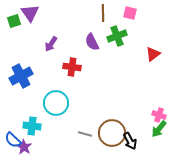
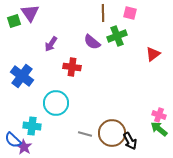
purple semicircle: rotated 24 degrees counterclockwise
blue cross: moved 1 px right; rotated 25 degrees counterclockwise
green arrow: rotated 90 degrees clockwise
